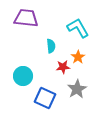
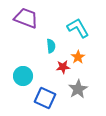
purple trapezoid: rotated 15 degrees clockwise
gray star: moved 1 px right
